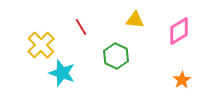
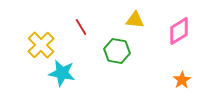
green hexagon: moved 1 px right, 5 px up; rotated 15 degrees counterclockwise
cyan star: rotated 8 degrees counterclockwise
